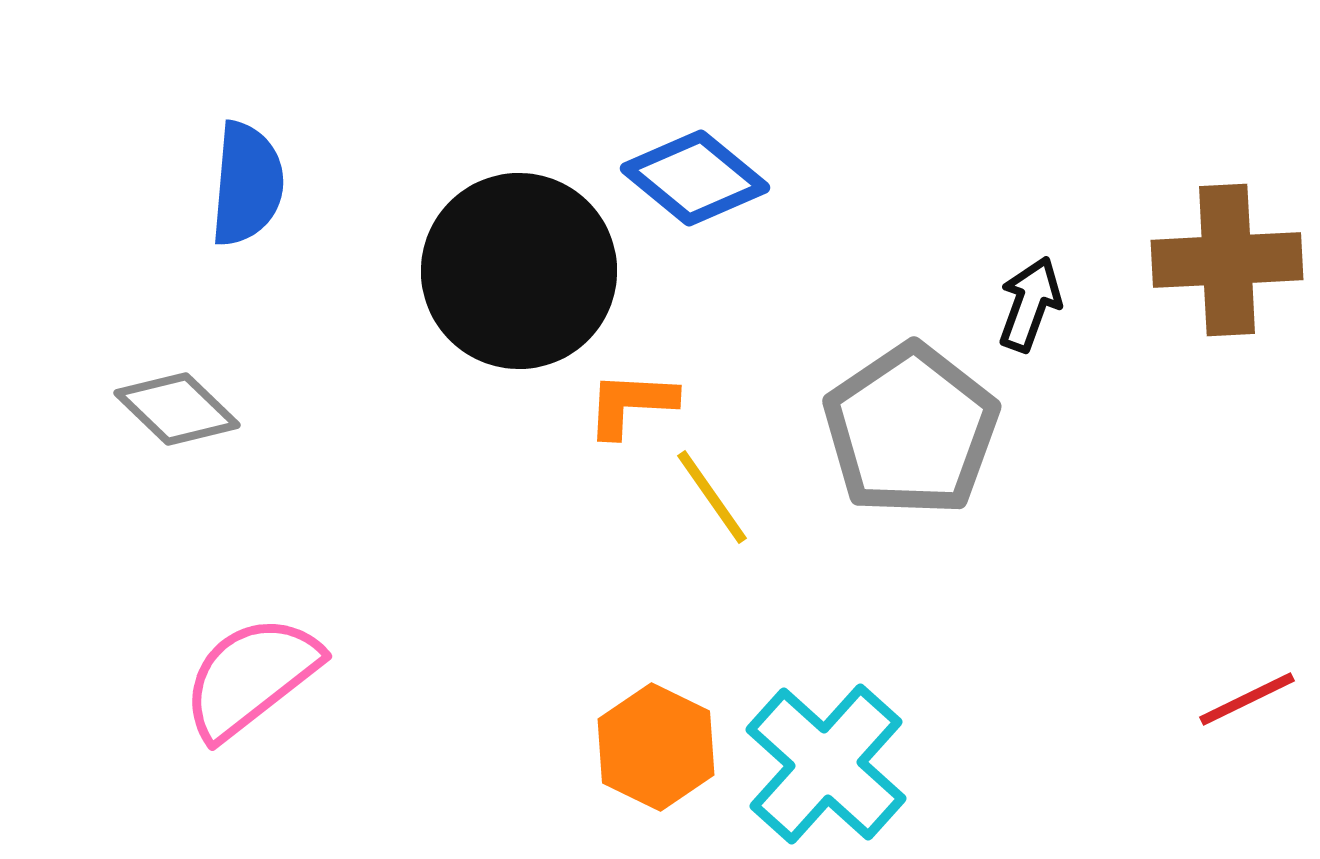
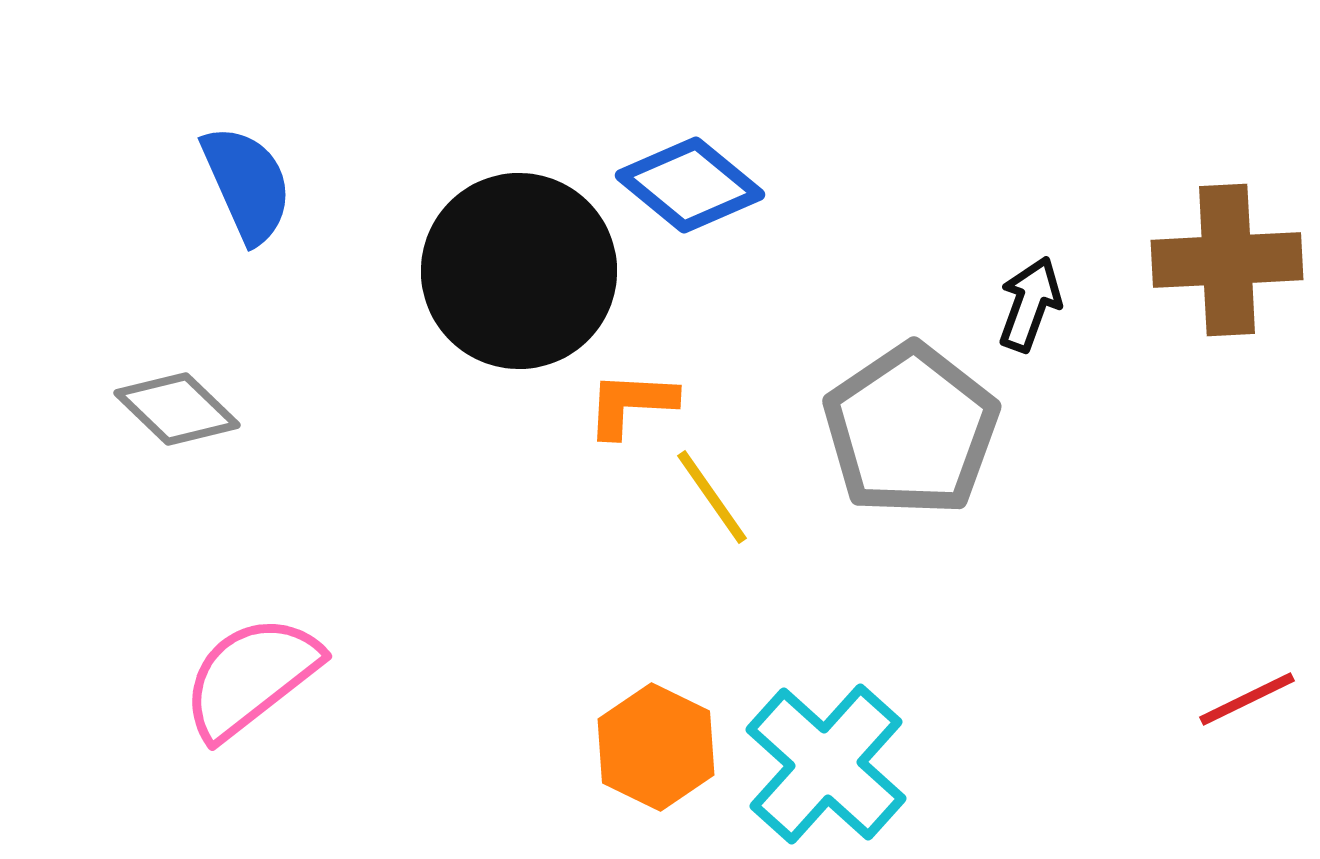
blue diamond: moved 5 px left, 7 px down
blue semicircle: rotated 29 degrees counterclockwise
